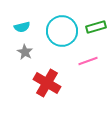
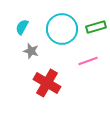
cyan semicircle: rotated 133 degrees clockwise
cyan circle: moved 2 px up
gray star: moved 6 px right, 1 px up; rotated 14 degrees counterclockwise
